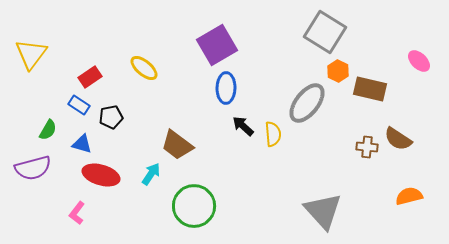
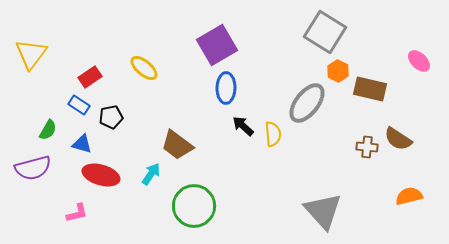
pink L-shape: rotated 140 degrees counterclockwise
